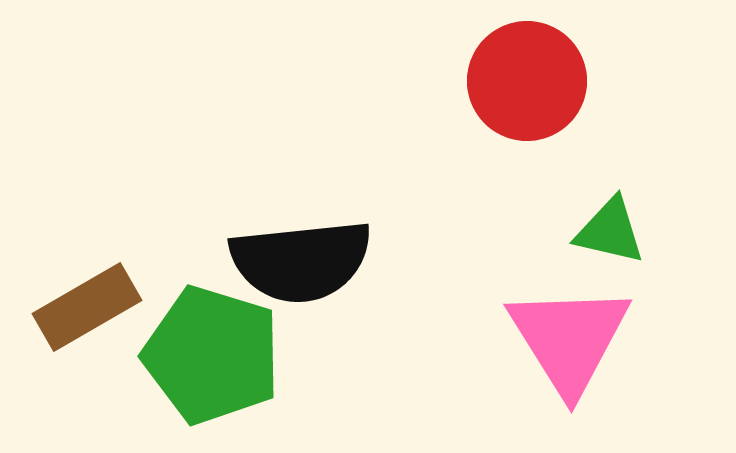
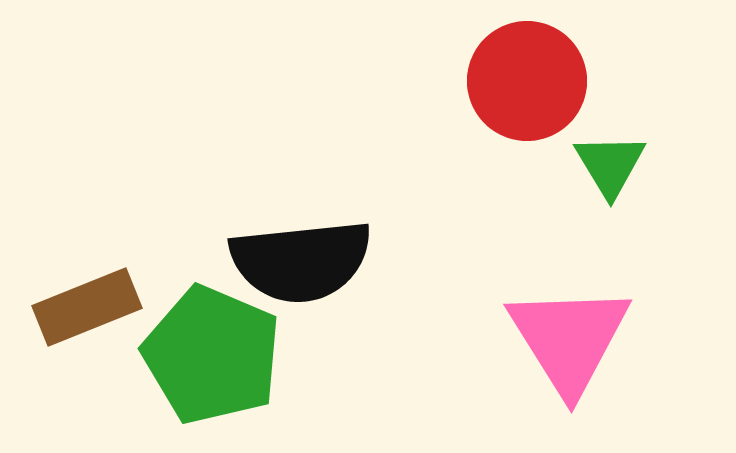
green triangle: moved 66 px up; rotated 46 degrees clockwise
brown rectangle: rotated 8 degrees clockwise
green pentagon: rotated 6 degrees clockwise
